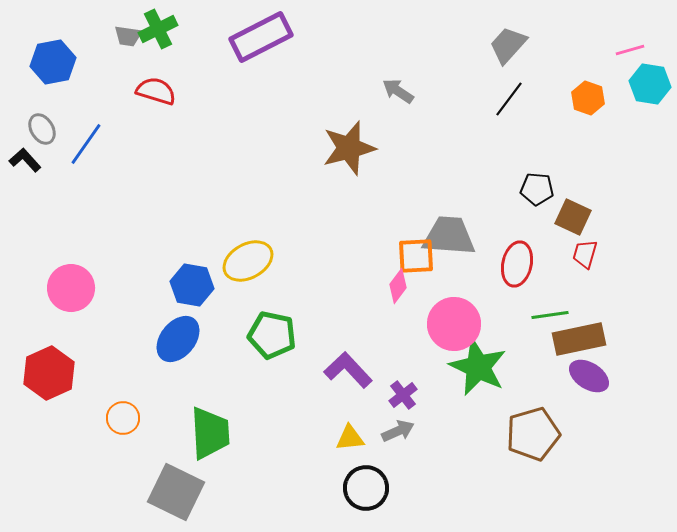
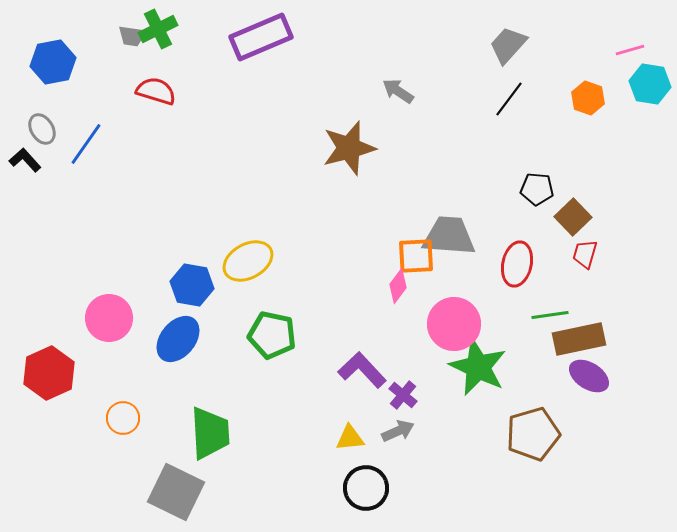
gray trapezoid at (128, 36): moved 4 px right
purple rectangle at (261, 37): rotated 4 degrees clockwise
brown square at (573, 217): rotated 21 degrees clockwise
pink circle at (71, 288): moved 38 px right, 30 px down
purple L-shape at (348, 370): moved 14 px right
purple cross at (403, 395): rotated 12 degrees counterclockwise
